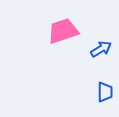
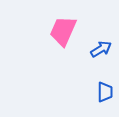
pink trapezoid: rotated 48 degrees counterclockwise
